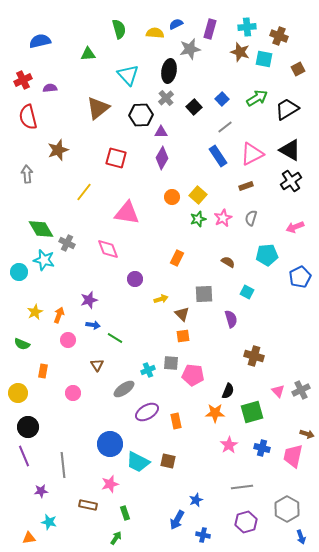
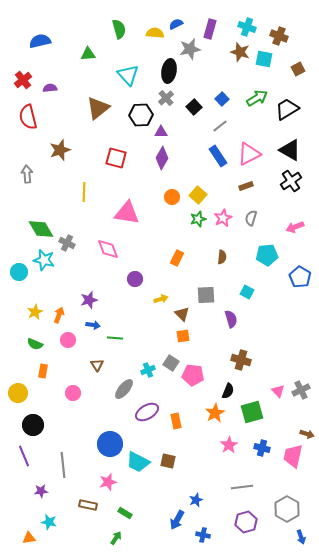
cyan cross at (247, 27): rotated 24 degrees clockwise
red cross at (23, 80): rotated 12 degrees counterclockwise
gray line at (225, 127): moved 5 px left, 1 px up
brown star at (58, 150): moved 2 px right
pink triangle at (252, 154): moved 3 px left
yellow line at (84, 192): rotated 36 degrees counterclockwise
brown semicircle at (228, 262): moved 6 px left, 5 px up; rotated 64 degrees clockwise
blue pentagon at (300, 277): rotated 15 degrees counterclockwise
gray square at (204, 294): moved 2 px right, 1 px down
green line at (115, 338): rotated 28 degrees counterclockwise
green semicircle at (22, 344): moved 13 px right
brown cross at (254, 356): moved 13 px left, 4 px down
gray square at (171, 363): rotated 28 degrees clockwise
gray ellipse at (124, 389): rotated 15 degrees counterclockwise
orange star at (215, 413): rotated 30 degrees counterclockwise
black circle at (28, 427): moved 5 px right, 2 px up
pink star at (110, 484): moved 2 px left, 2 px up
green rectangle at (125, 513): rotated 40 degrees counterclockwise
